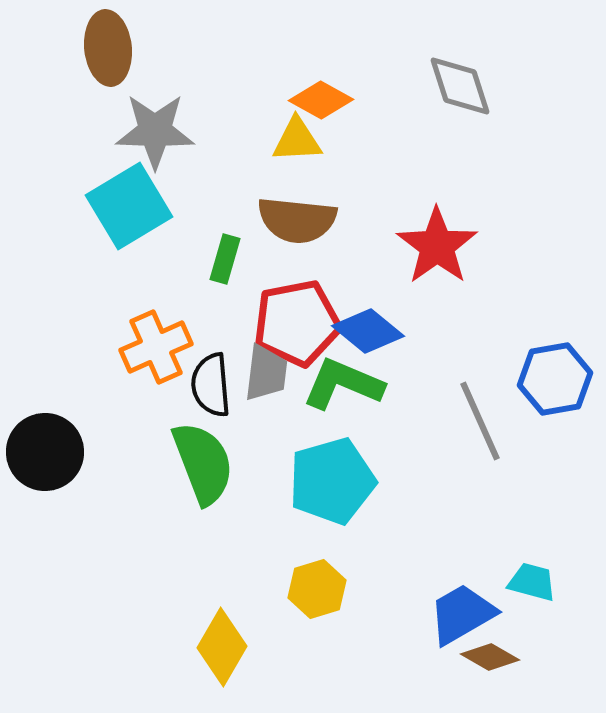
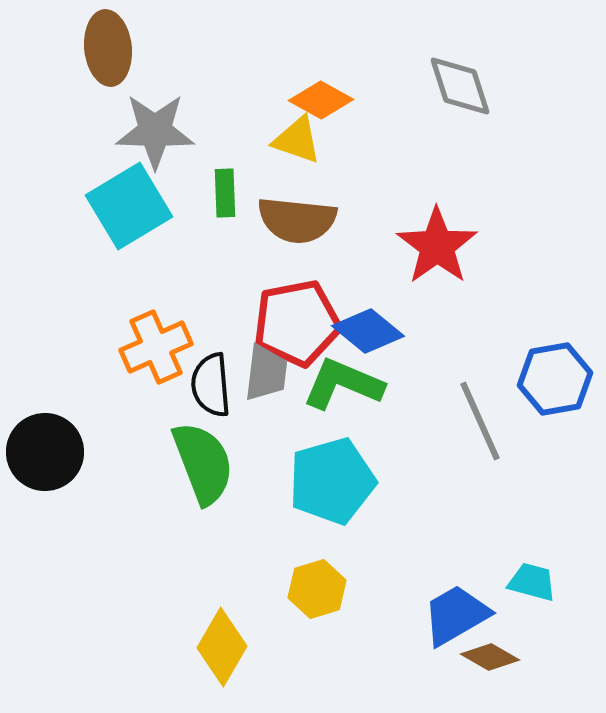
yellow triangle: rotated 22 degrees clockwise
green rectangle: moved 66 px up; rotated 18 degrees counterclockwise
blue trapezoid: moved 6 px left, 1 px down
